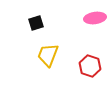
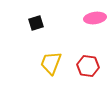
yellow trapezoid: moved 3 px right, 8 px down
red hexagon: moved 2 px left; rotated 10 degrees counterclockwise
